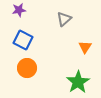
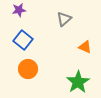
blue square: rotated 12 degrees clockwise
orange triangle: rotated 40 degrees counterclockwise
orange circle: moved 1 px right, 1 px down
